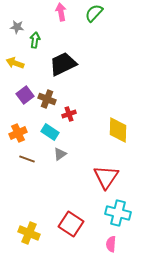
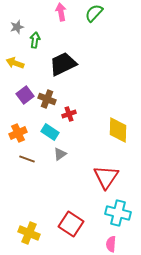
gray star: rotated 24 degrees counterclockwise
